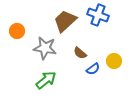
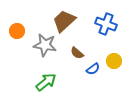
blue cross: moved 8 px right, 9 px down
brown trapezoid: moved 1 px left
gray star: moved 3 px up
brown semicircle: moved 3 px left
green arrow: moved 2 px down
